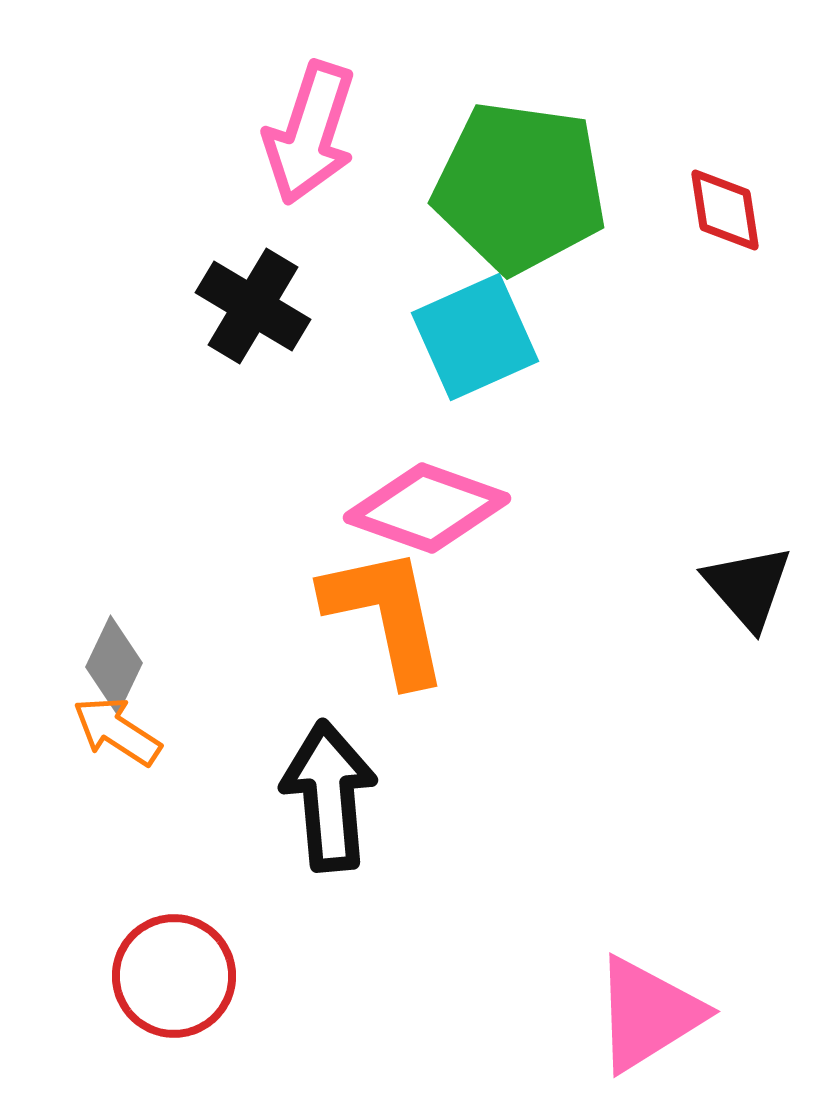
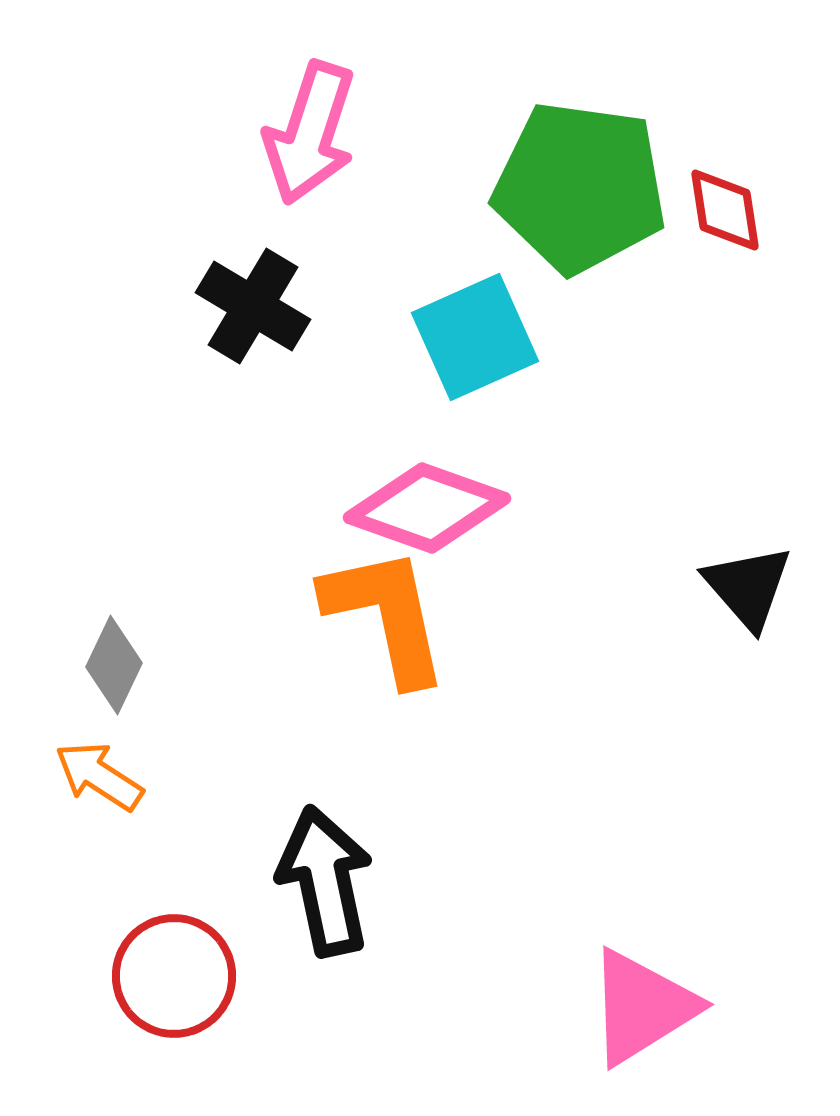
green pentagon: moved 60 px right
orange arrow: moved 18 px left, 45 px down
black arrow: moved 4 px left, 85 px down; rotated 7 degrees counterclockwise
pink triangle: moved 6 px left, 7 px up
